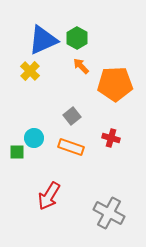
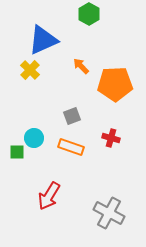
green hexagon: moved 12 px right, 24 px up
yellow cross: moved 1 px up
gray square: rotated 18 degrees clockwise
